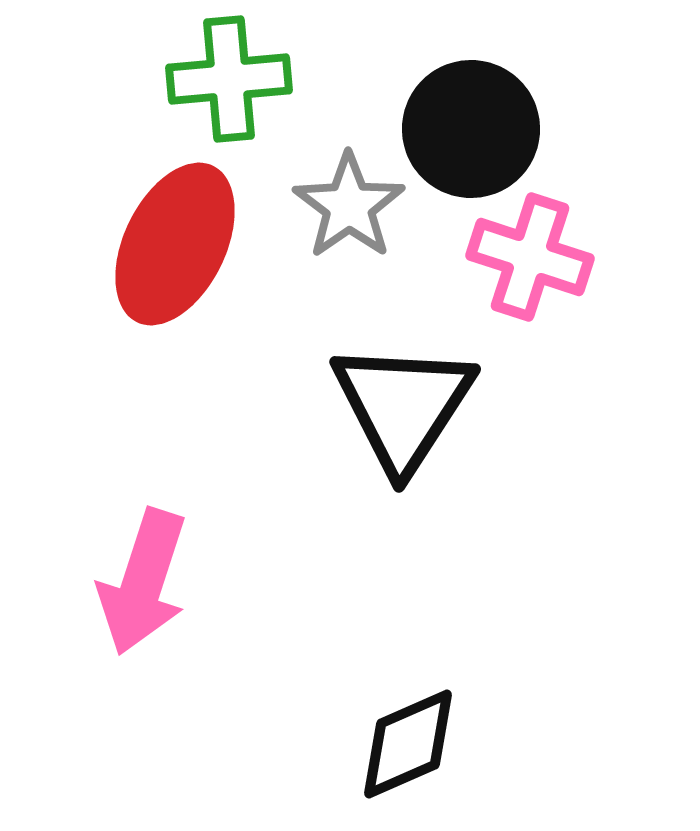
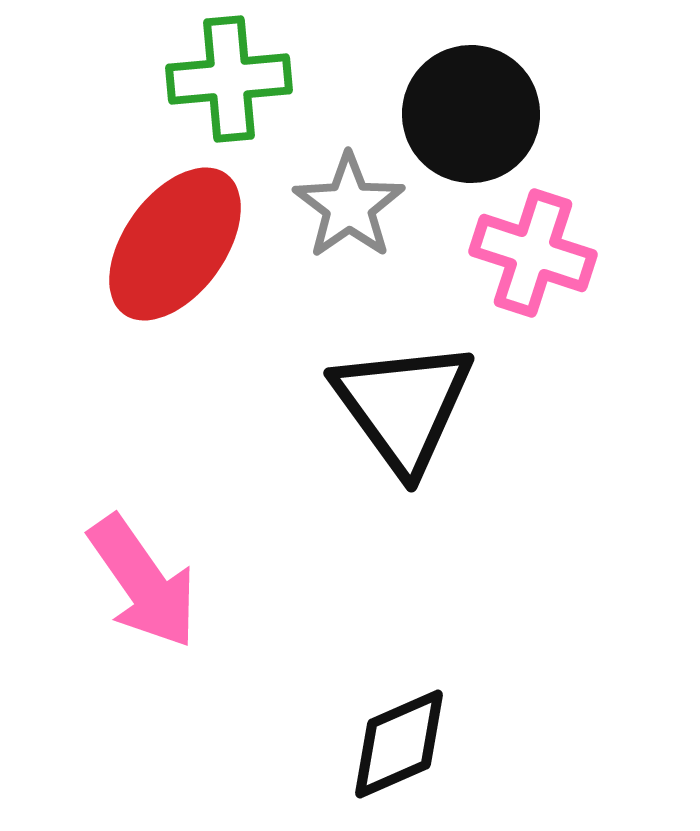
black circle: moved 15 px up
red ellipse: rotated 10 degrees clockwise
pink cross: moved 3 px right, 4 px up
black triangle: rotated 9 degrees counterclockwise
pink arrow: rotated 53 degrees counterclockwise
black diamond: moved 9 px left
